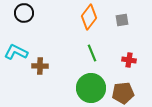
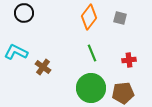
gray square: moved 2 px left, 2 px up; rotated 24 degrees clockwise
red cross: rotated 16 degrees counterclockwise
brown cross: moved 3 px right, 1 px down; rotated 35 degrees clockwise
